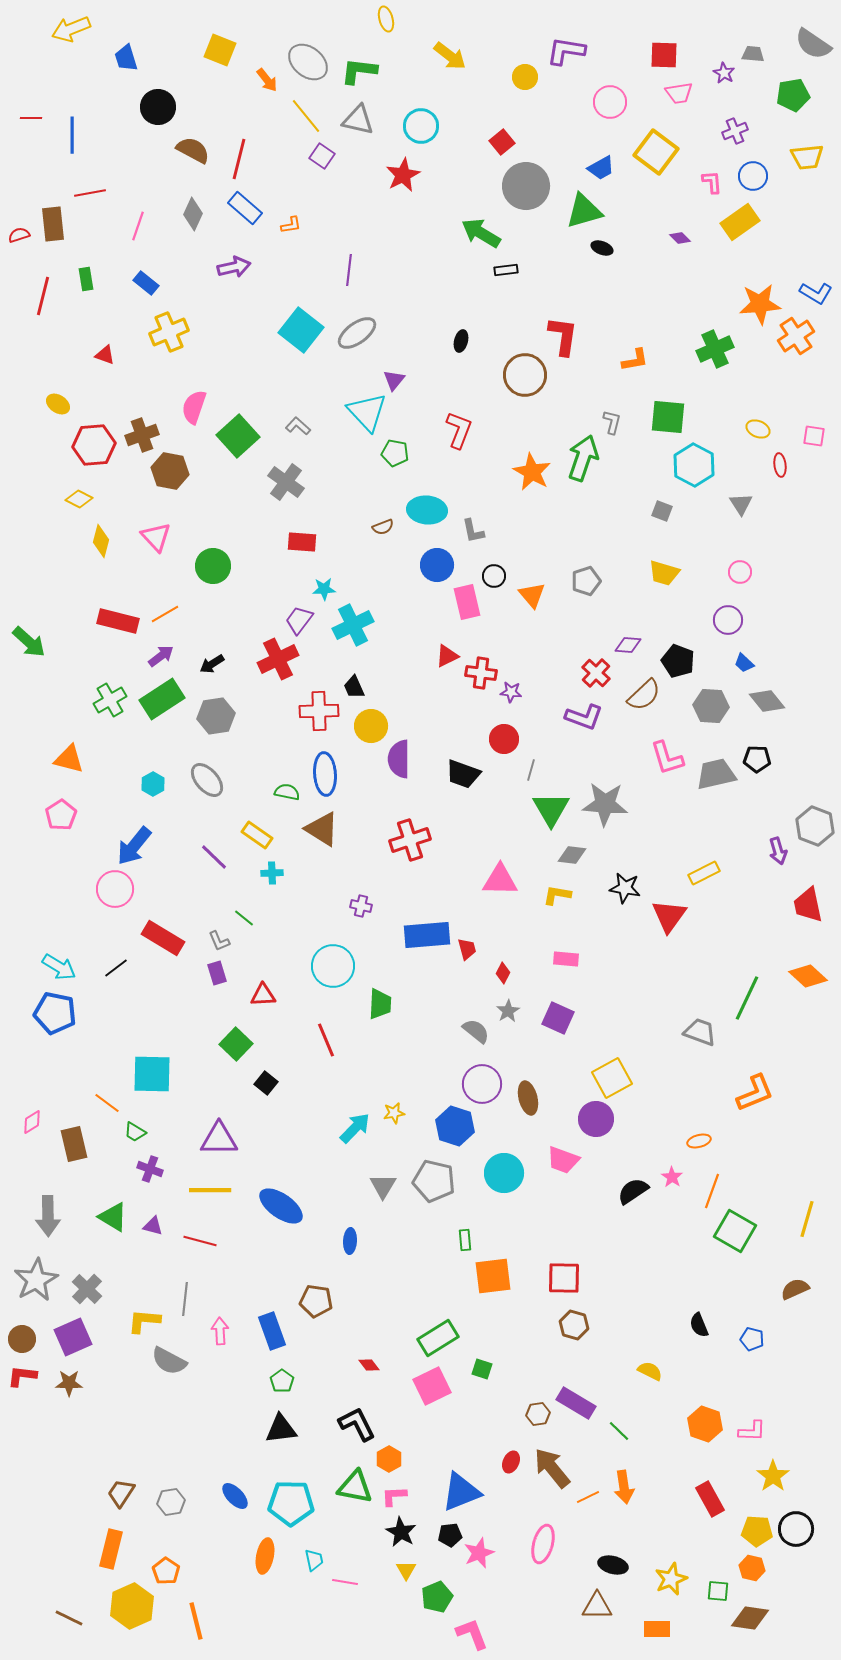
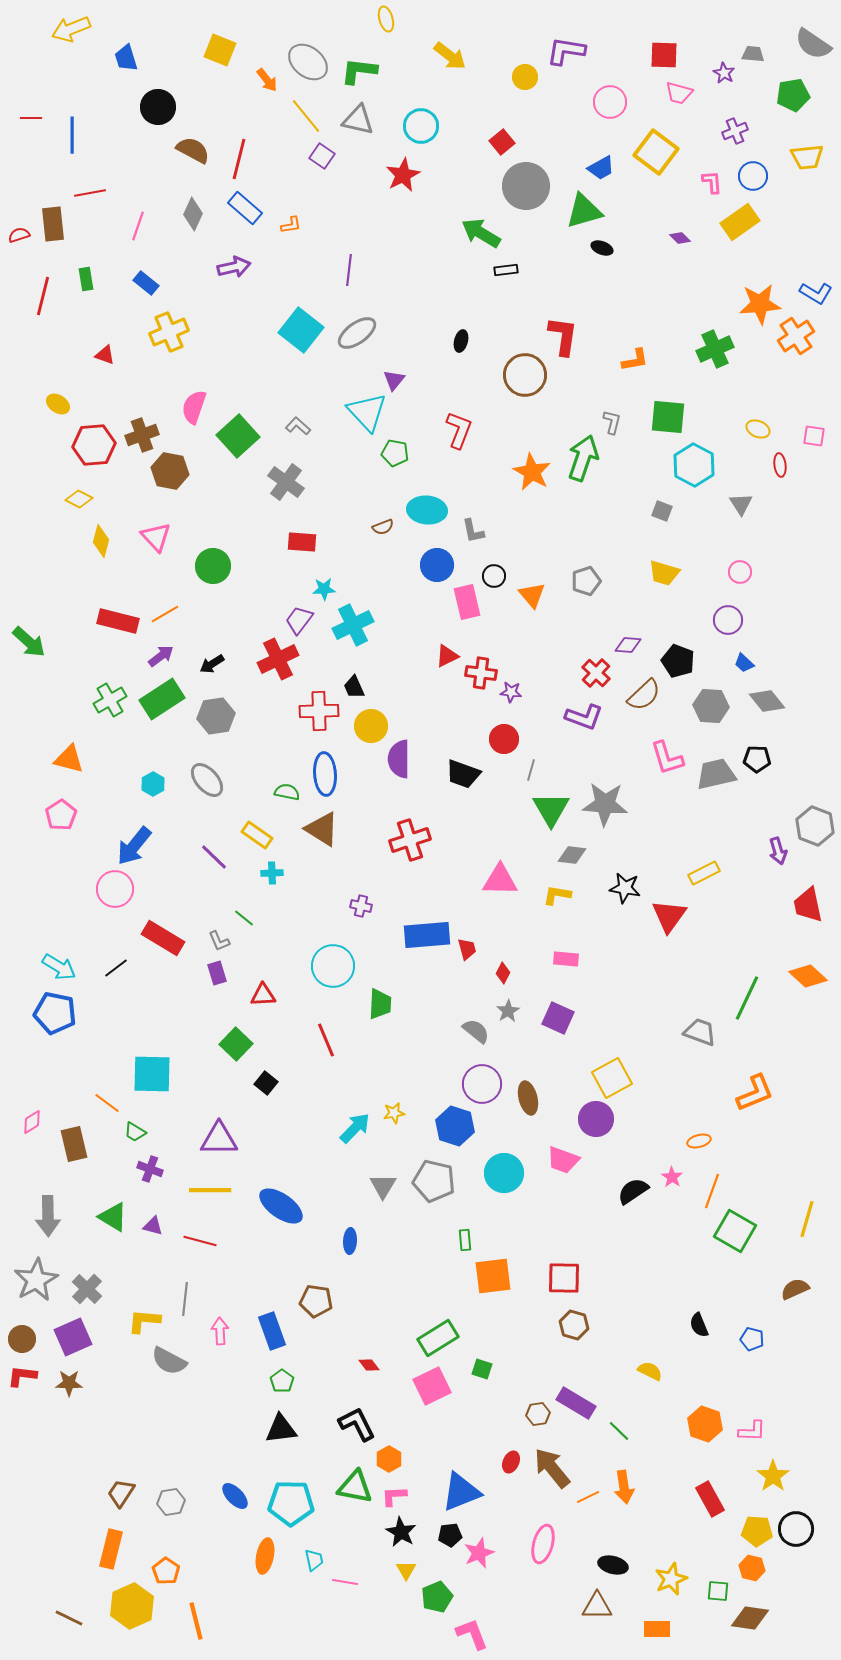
pink trapezoid at (679, 93): rotated 24 degrees clockwise
